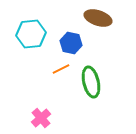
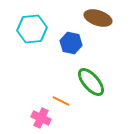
cyan hexagon: moved 1 px right, 5 px up
orange line: moved 32 px down; rotated 54 degrees clockwise
green ellipse: rotated 28 degrees counterclockwise
pink cross: rotated 24 degrees counterclockwise
